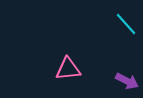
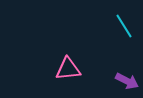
cyan line: moved 2 px left, 2 px down; rotated 10 degrees clockwise
